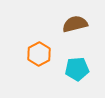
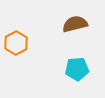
orange hexagon: moved 23 px left, 11 px up
